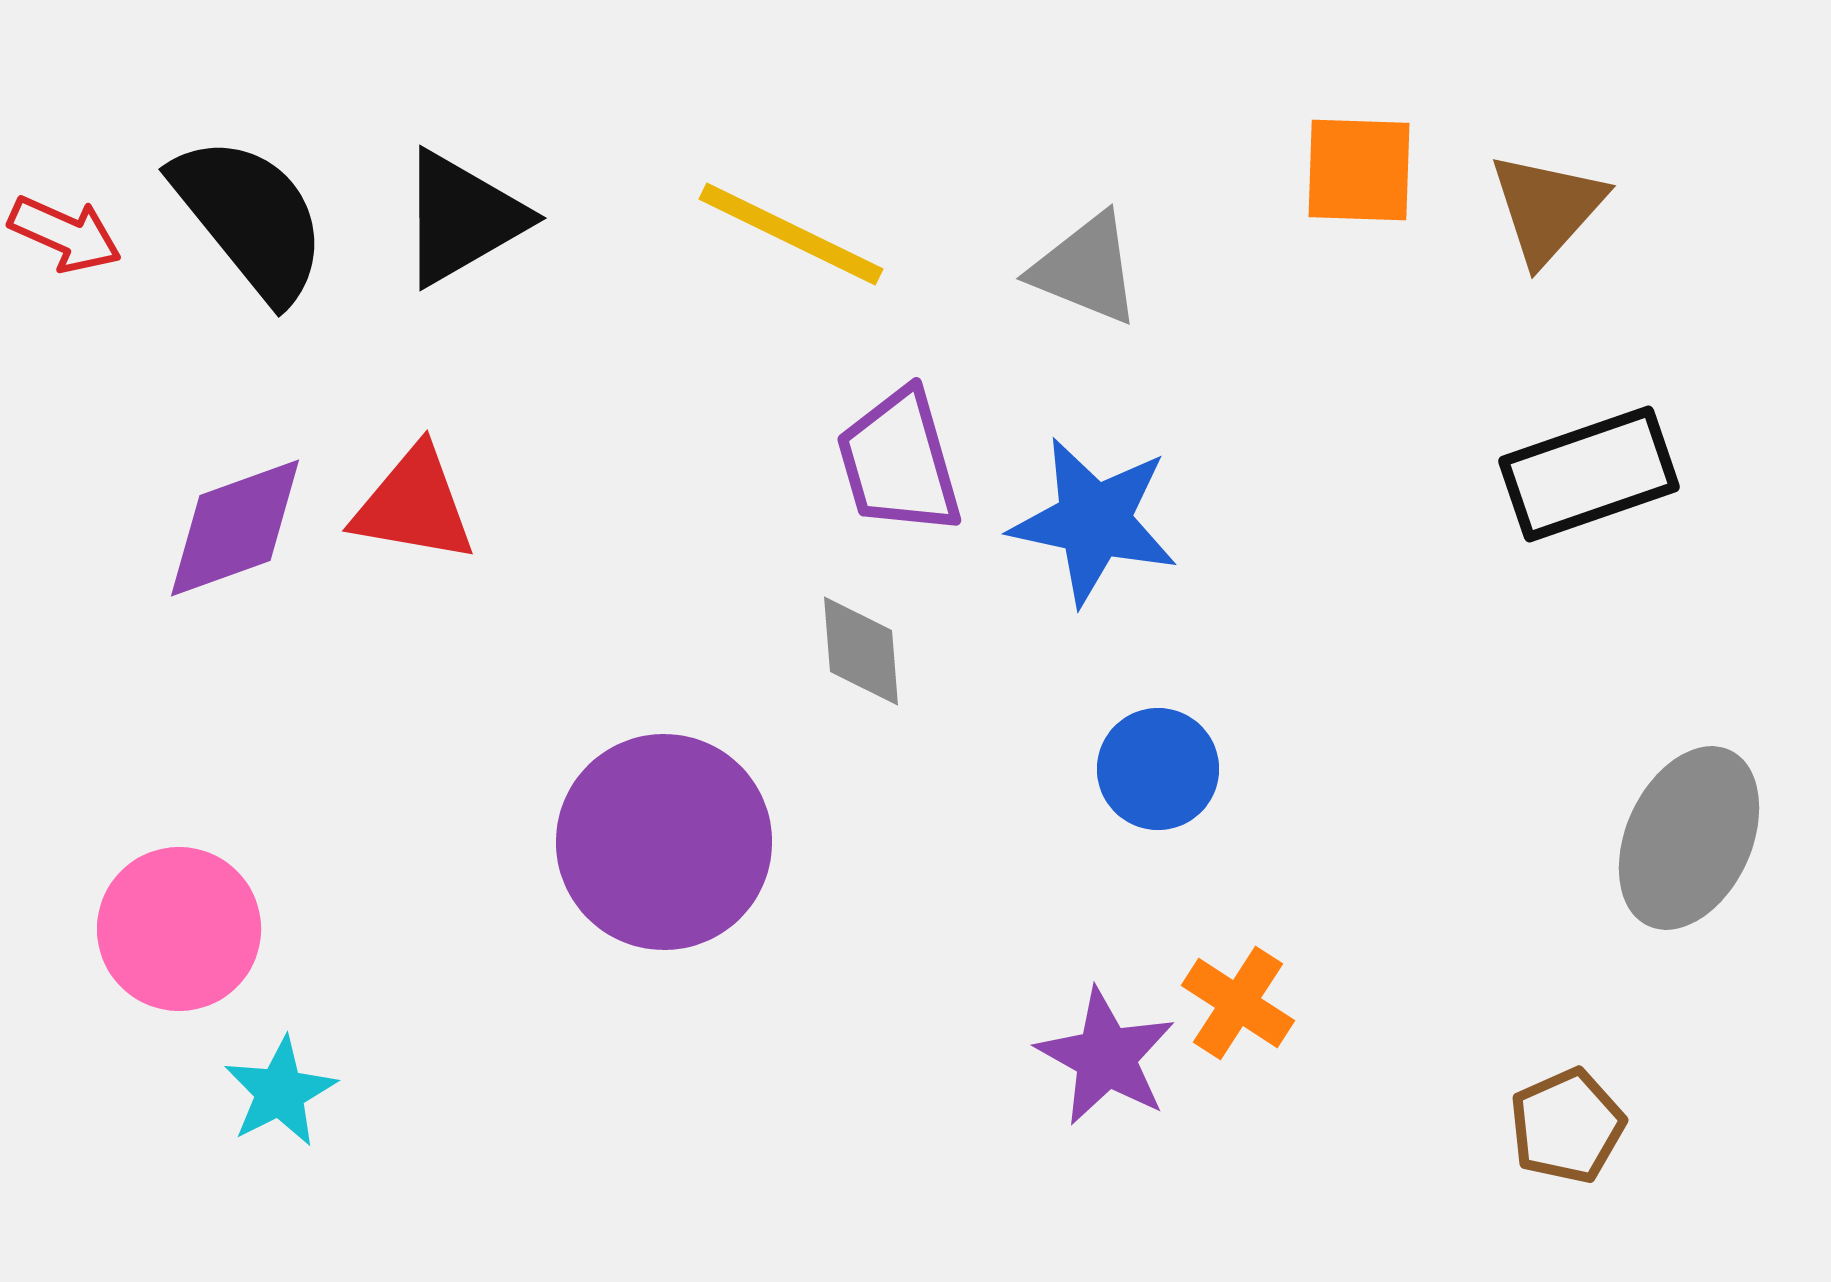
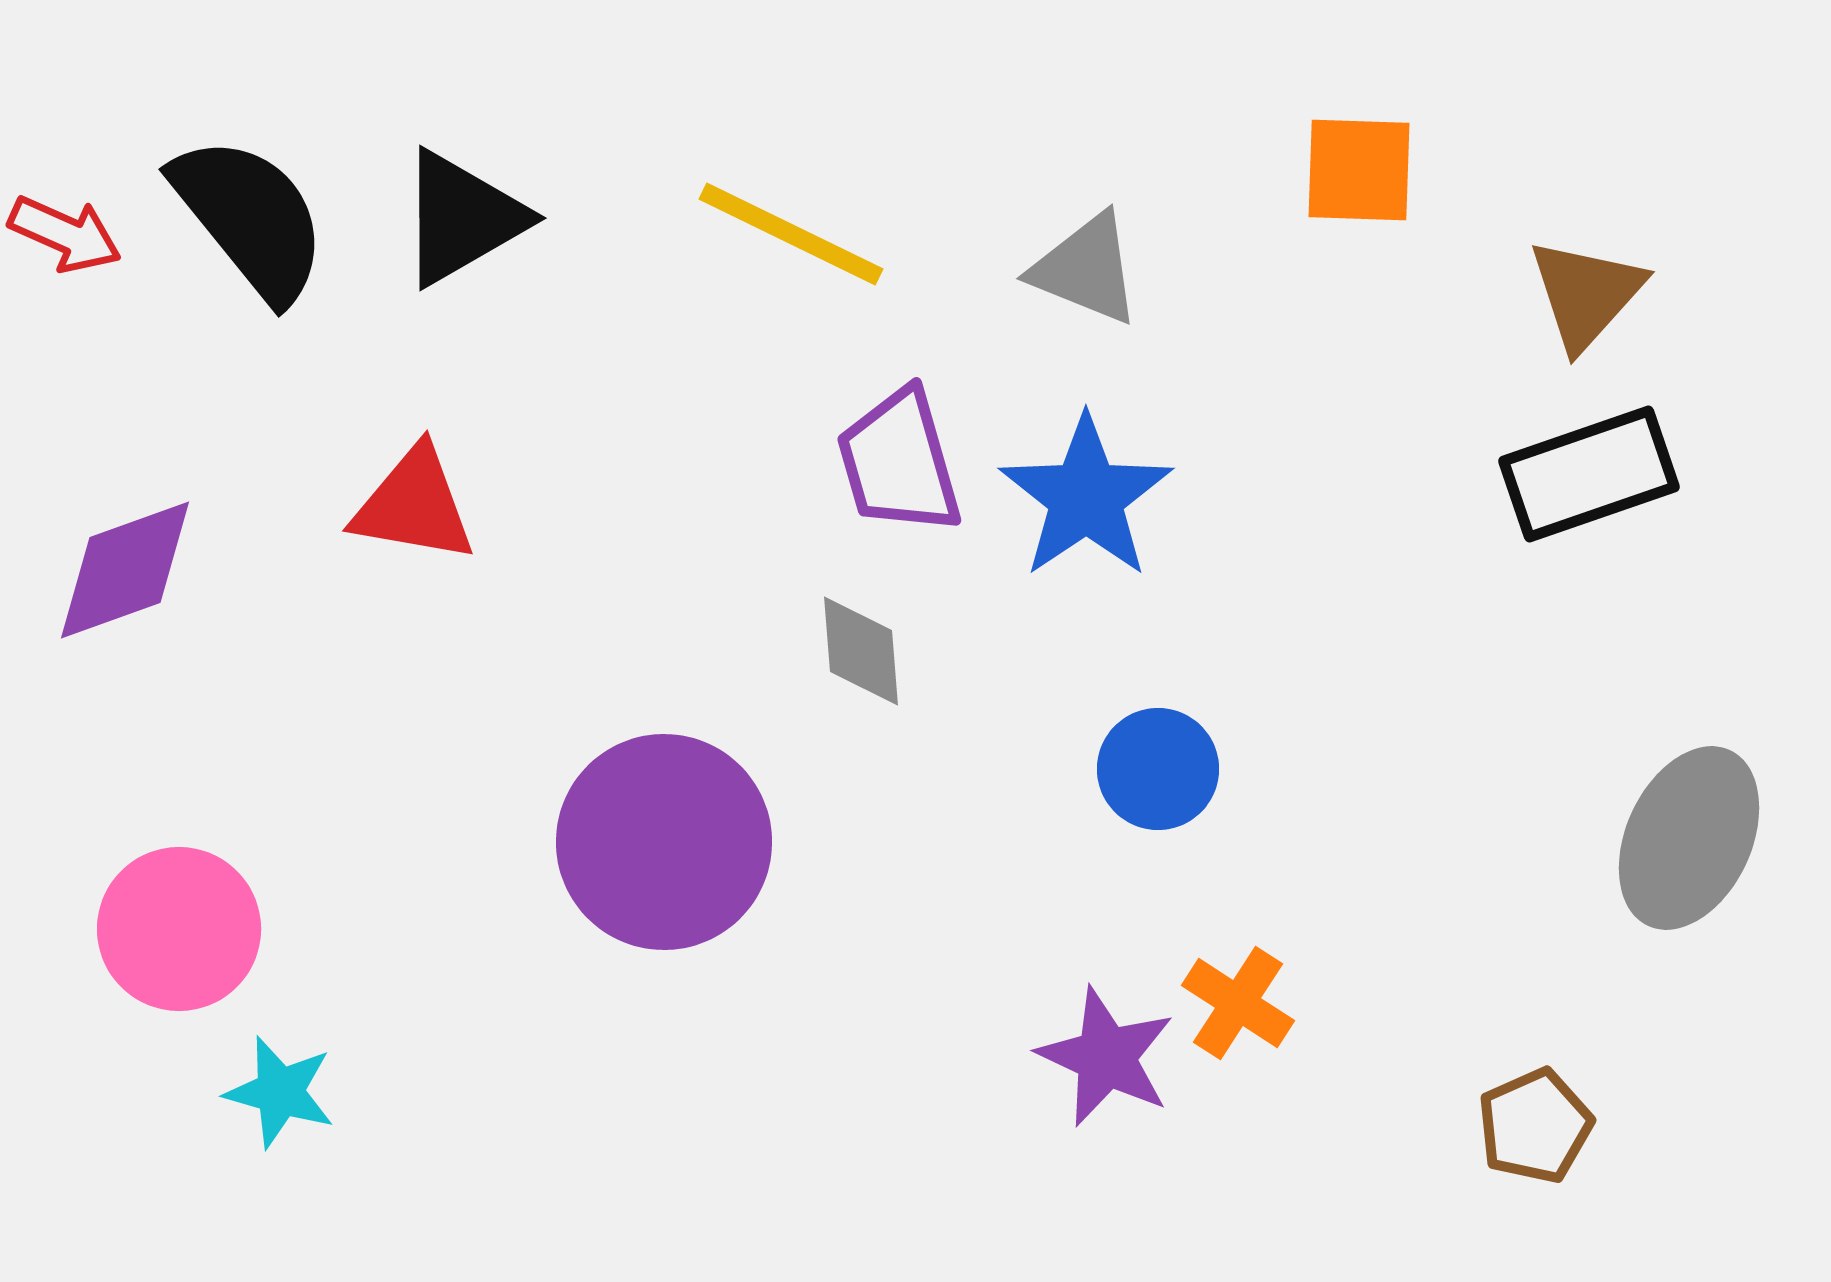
brown triangle: moved 39 px right, 86 px down
blue star: moved 8 px left, 24 px up; rotated 26 degrees clockwise
purple diamond: moved 110 px left, 42 px down
purple star: rotated 4 degrees counterclockwise
cyan star: rotated 29 degrees counterclockwise
brown pentagon: moved 32 px left
